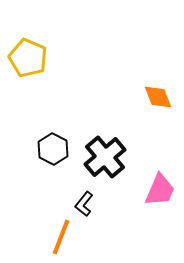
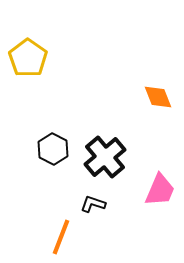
yellow pentagon: rotated 12 degrees clockwise
black L-shape: moved 9 px right; rotated 70 degrees clockwise
